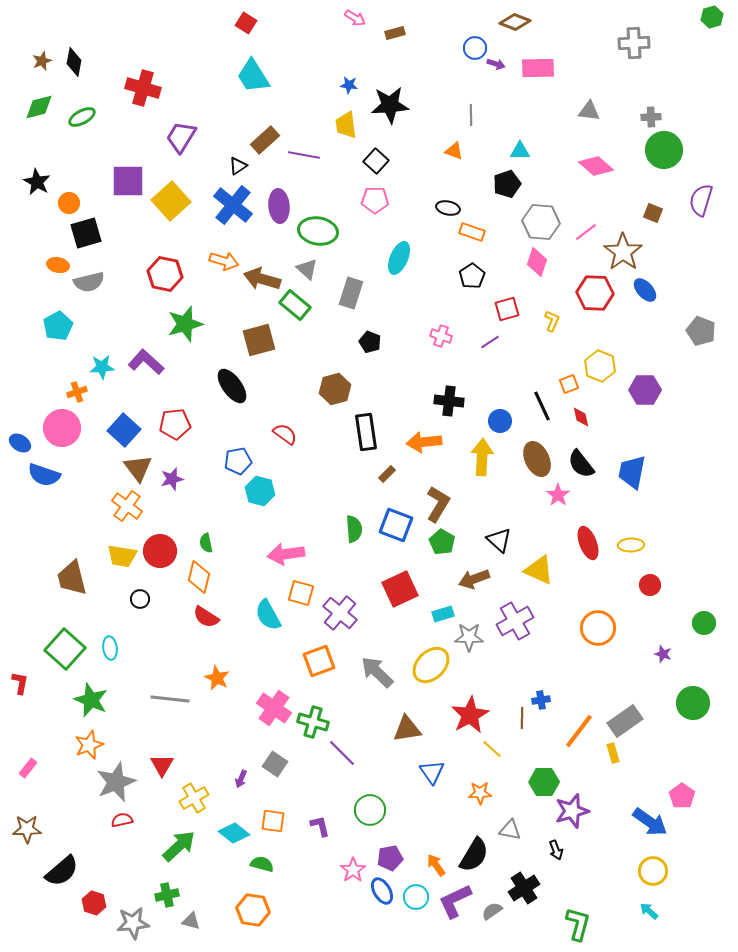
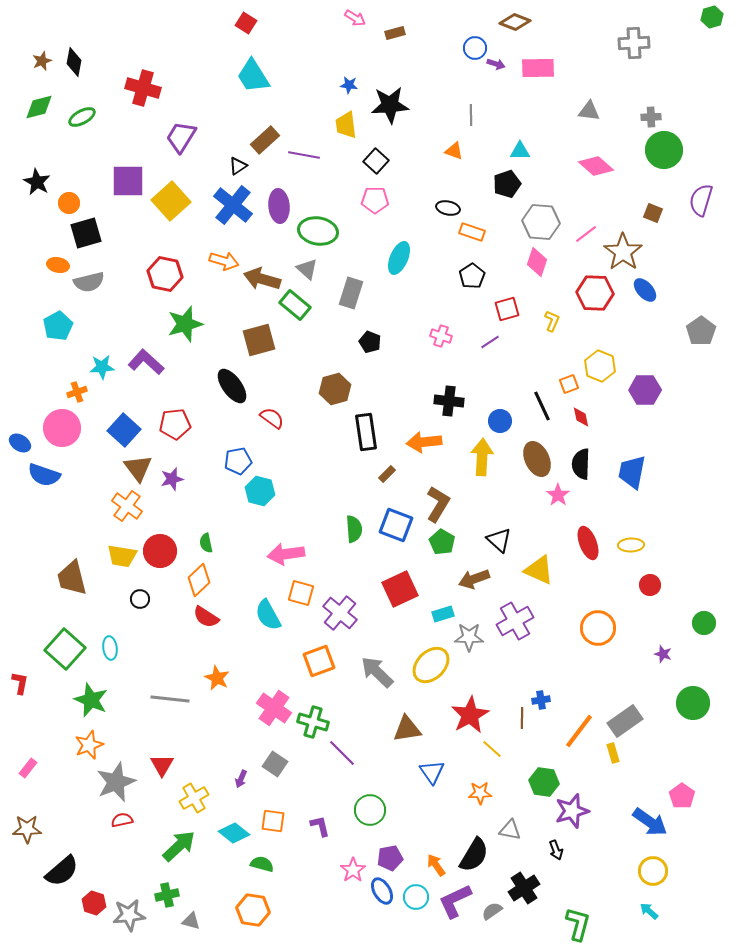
pink line at (586, 232): moved 2 px down
gray pentagon at (701, 331): rotated 16 degrees clockwise
red semicircle at (285, 434): moved 13 px left, 16 px up
black semicircle at (581, 464): rotated 40 degrees clockwise
orange diamond at (199, 577): moved 3 px down; rotated 32 degrees clockwise
green hexagon at (544, 782): rotated 8 degrees clockwise
gray star at (133, 923): moved 4 px left, 8 px up
